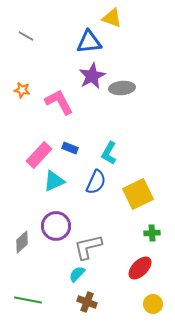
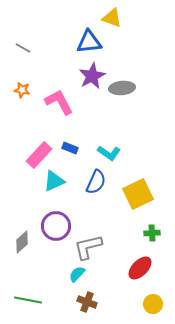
gray line: moved 3 px left, 12 px down
cyan L-shape: rotated 85 degrees counterclockwise
